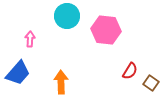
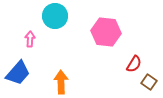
cyan circle: moved 12 px left
pink hexagon: moved 2 px down
red semicircle: moved 4 px right, 7 px up
brown square: moved 2 px left, 1 px up
